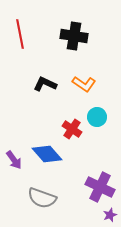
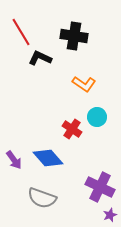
red line: moved 1 px right, 2 px up; rotated 20 degrees counterclockwise
black L-shape: moved 5 px left, 26 px up
blue diamond: moved 1 px right, 4 px down
